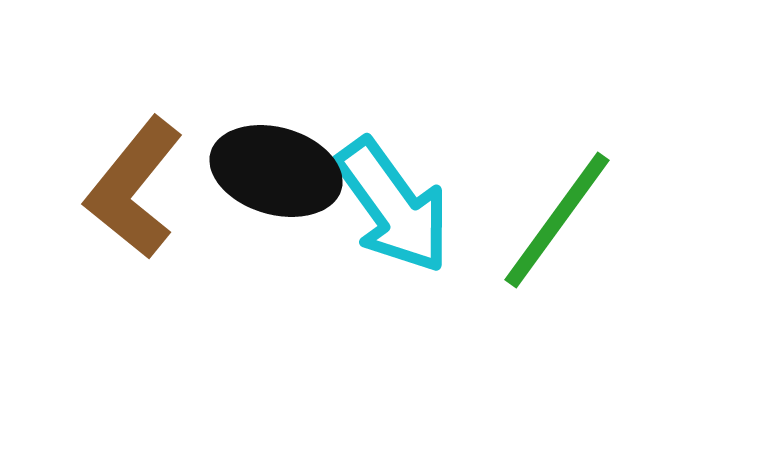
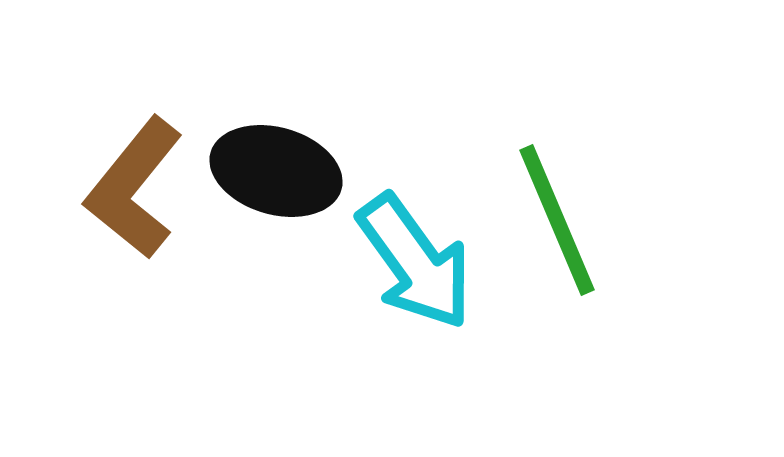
cyan arrow: moved 22 px right, 56 px down
green line: rotated 59 degrees counterclockwise
